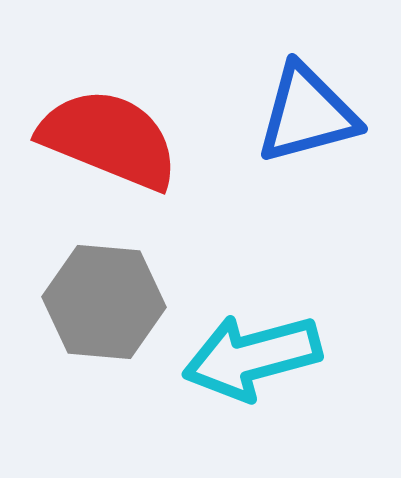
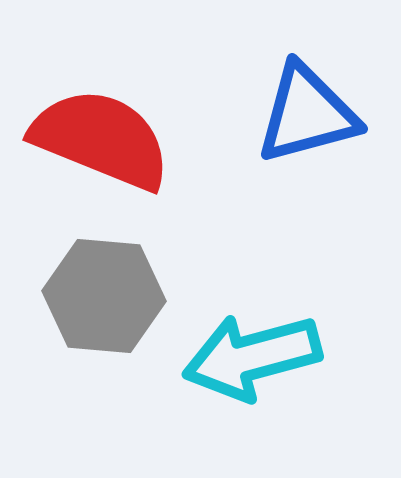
red semicircle: moved 8 px left
gray hexagon: moved 6 px up
